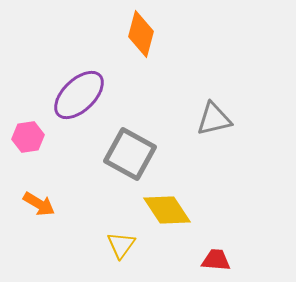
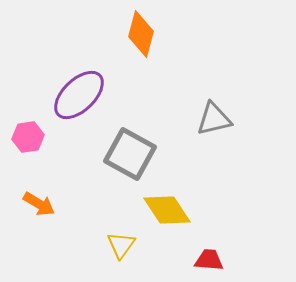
red trapezoid: moved 7 px left
